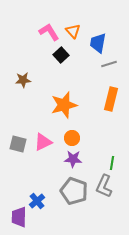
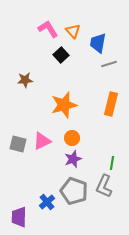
pink L-shape: moved 1 px left, 3 px up
brown star: moved 2 px right
orange rectangle: moved 5 px down
pink triangle: moved 1 px left, 1 px up
purple star: rotated 24 degrees counterclockwise
blue cross: moved 10 px right, 1 px down
